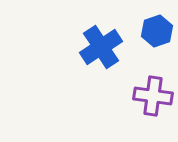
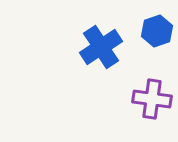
purple cross: moved 1 px left, 3 px down
